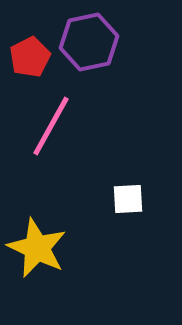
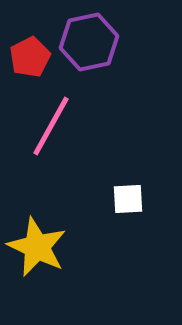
yellow star: moved 1 px up
